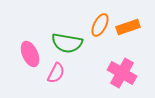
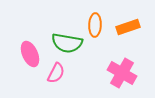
orange ellipse: moved 5 px left; rotated 25 degrees counterclockwise
